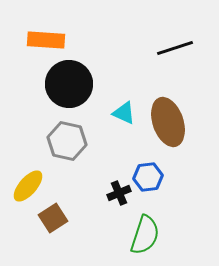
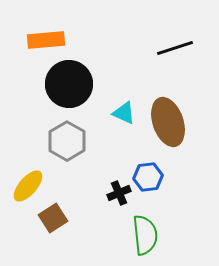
orange rectangle: rotated 9 degrees counterclockwise
gray hexagon: rotated 18 degrees clockwise
green semicircle: rotated 24 degrees counterclockwise
